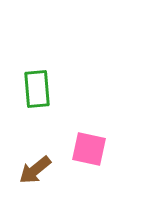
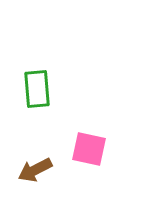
brown arrow: rotated 12 degrees clockwise
